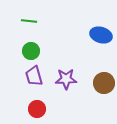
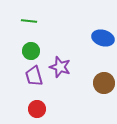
blue ellipse: moved 2 px right, 3 px down
purple star: moved 6 px left, 12 px up; rotated 20 degrees clockwise
